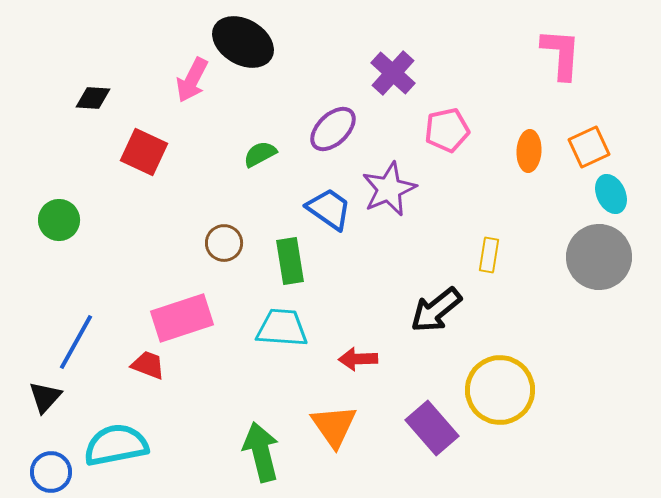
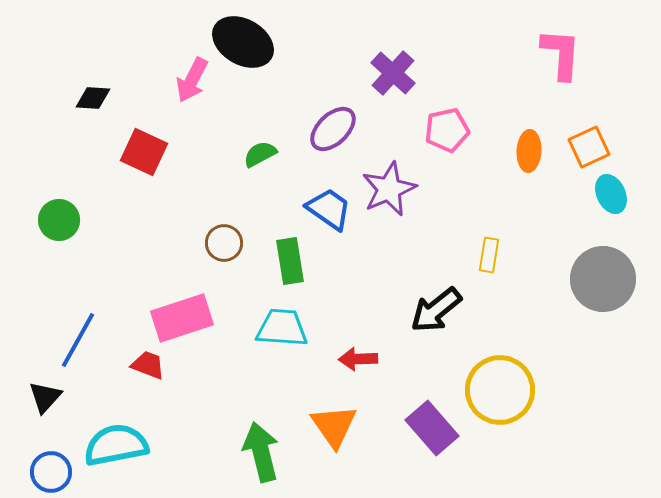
gray circle: moved 4 px right, 22 px down
blue line: moved 2 px right, 2 px up
